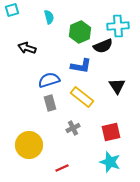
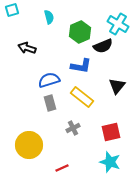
cyan cross: moved 2 px up; rotated 35 degrees clockwise
black triangle: rotated 12 degrees clockwise
